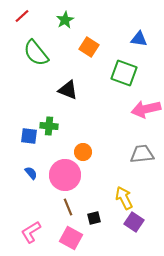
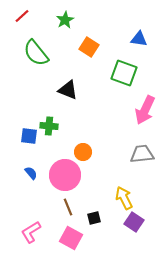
pink arrow: moved 1 px left, 1 px down; rotated 52 degrees counterclockwise
